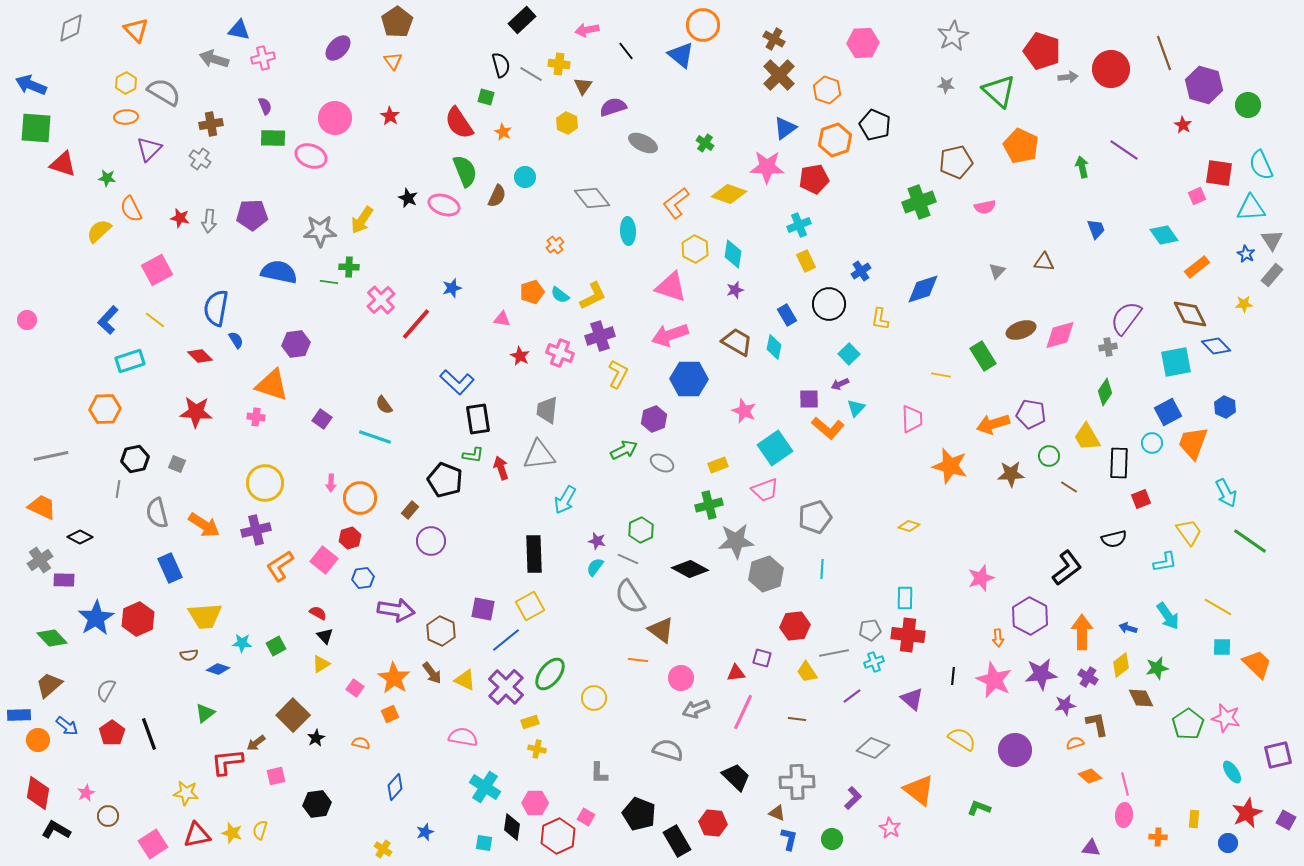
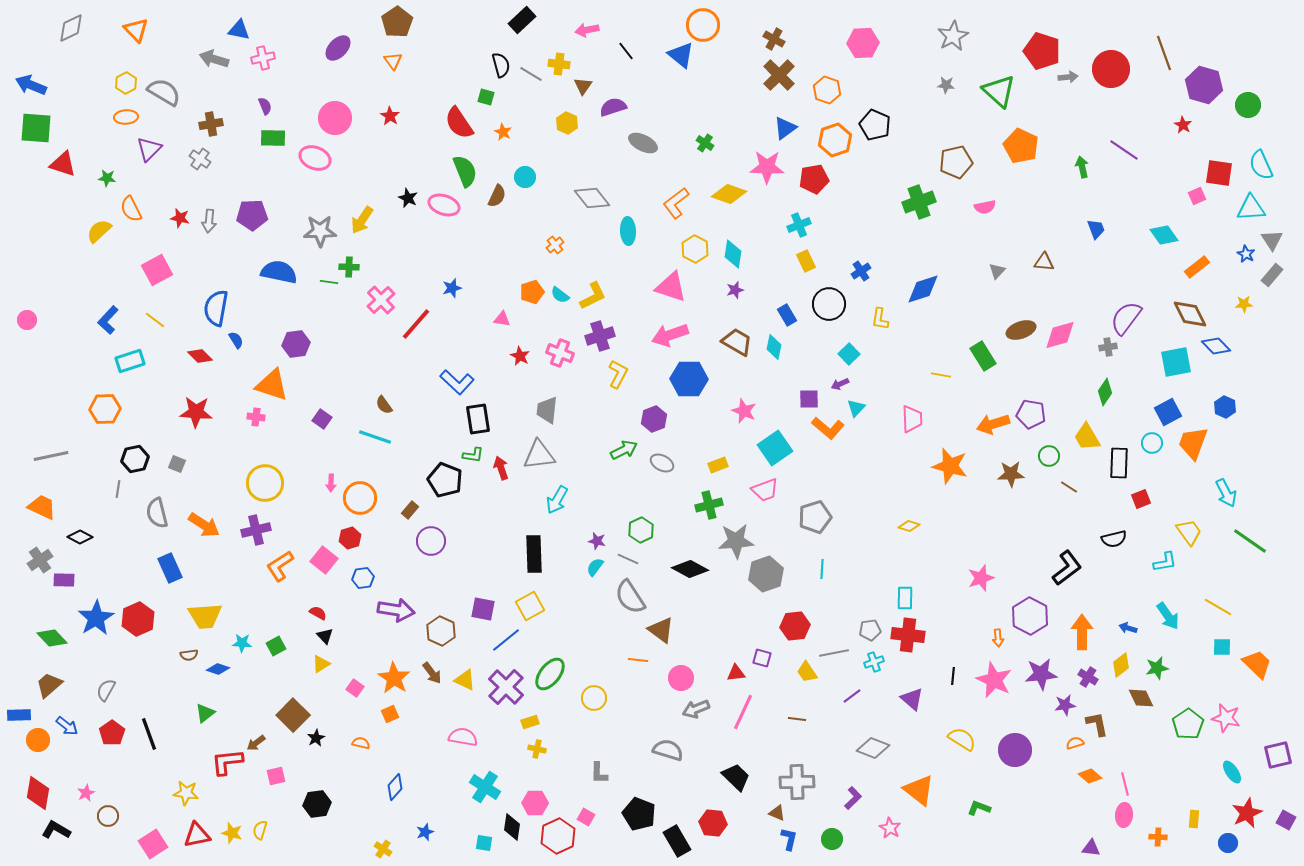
pink ellipse at (311, 156): moved 4 px right, 2 px down
cyan arrow at (565, 500): moved 8 px left
